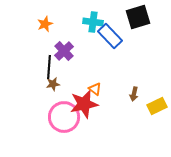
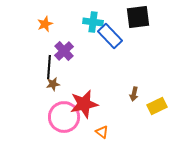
black square: rotated 10 degrees clockwise
orange triangle: moved 7 px right, 43 px down
